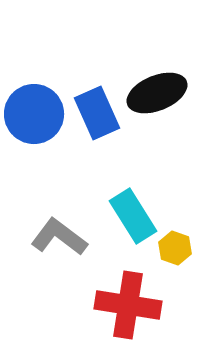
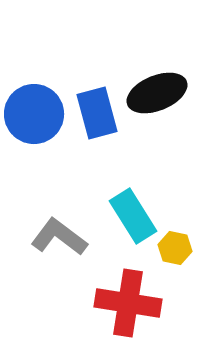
blue rectangle: rotated 9 degrees clockwise
yellow hexagon: rotated 8 degrees counterclockwise
red cross: moved 2 px up
